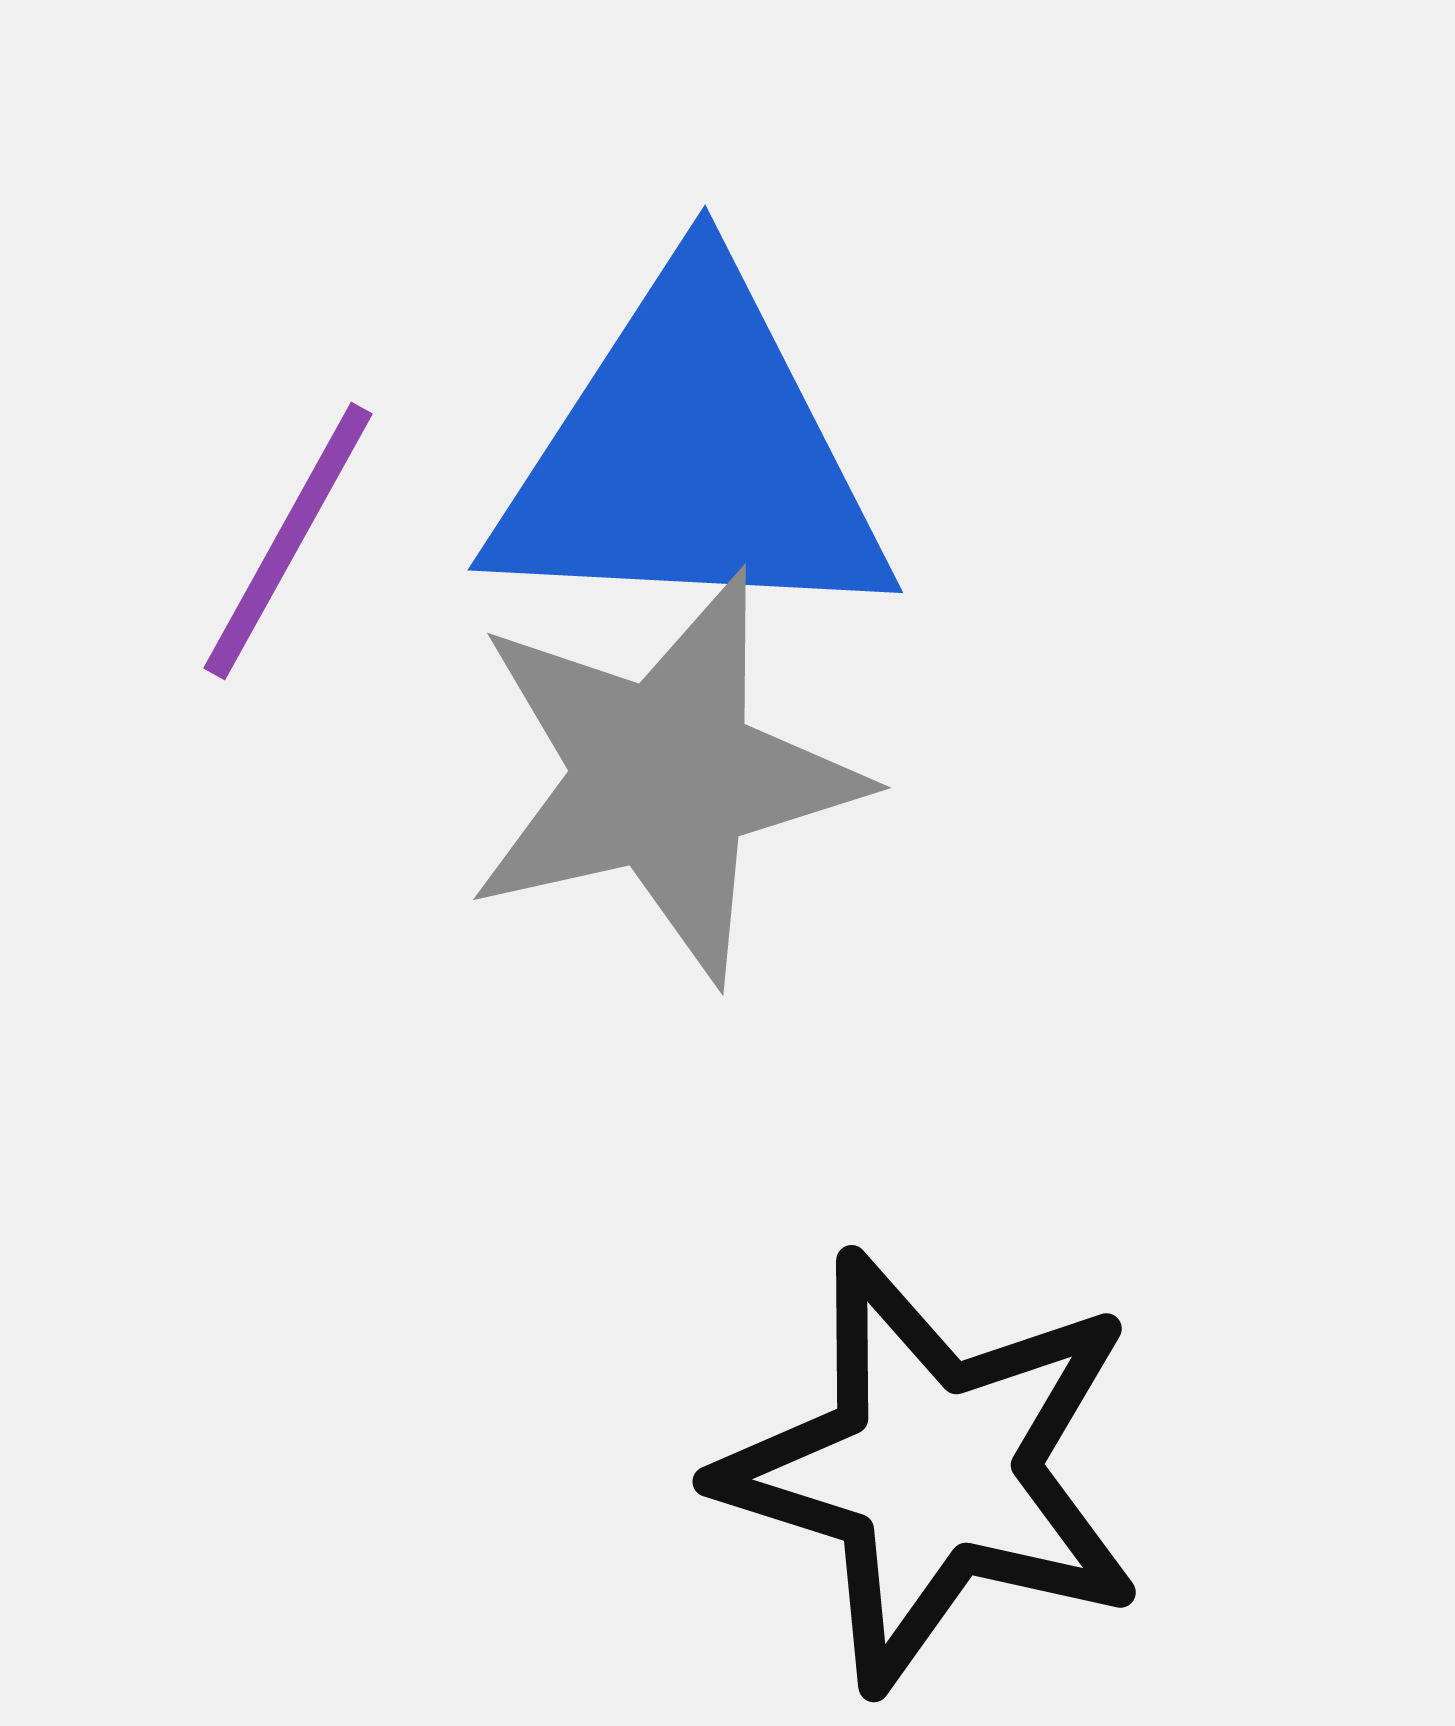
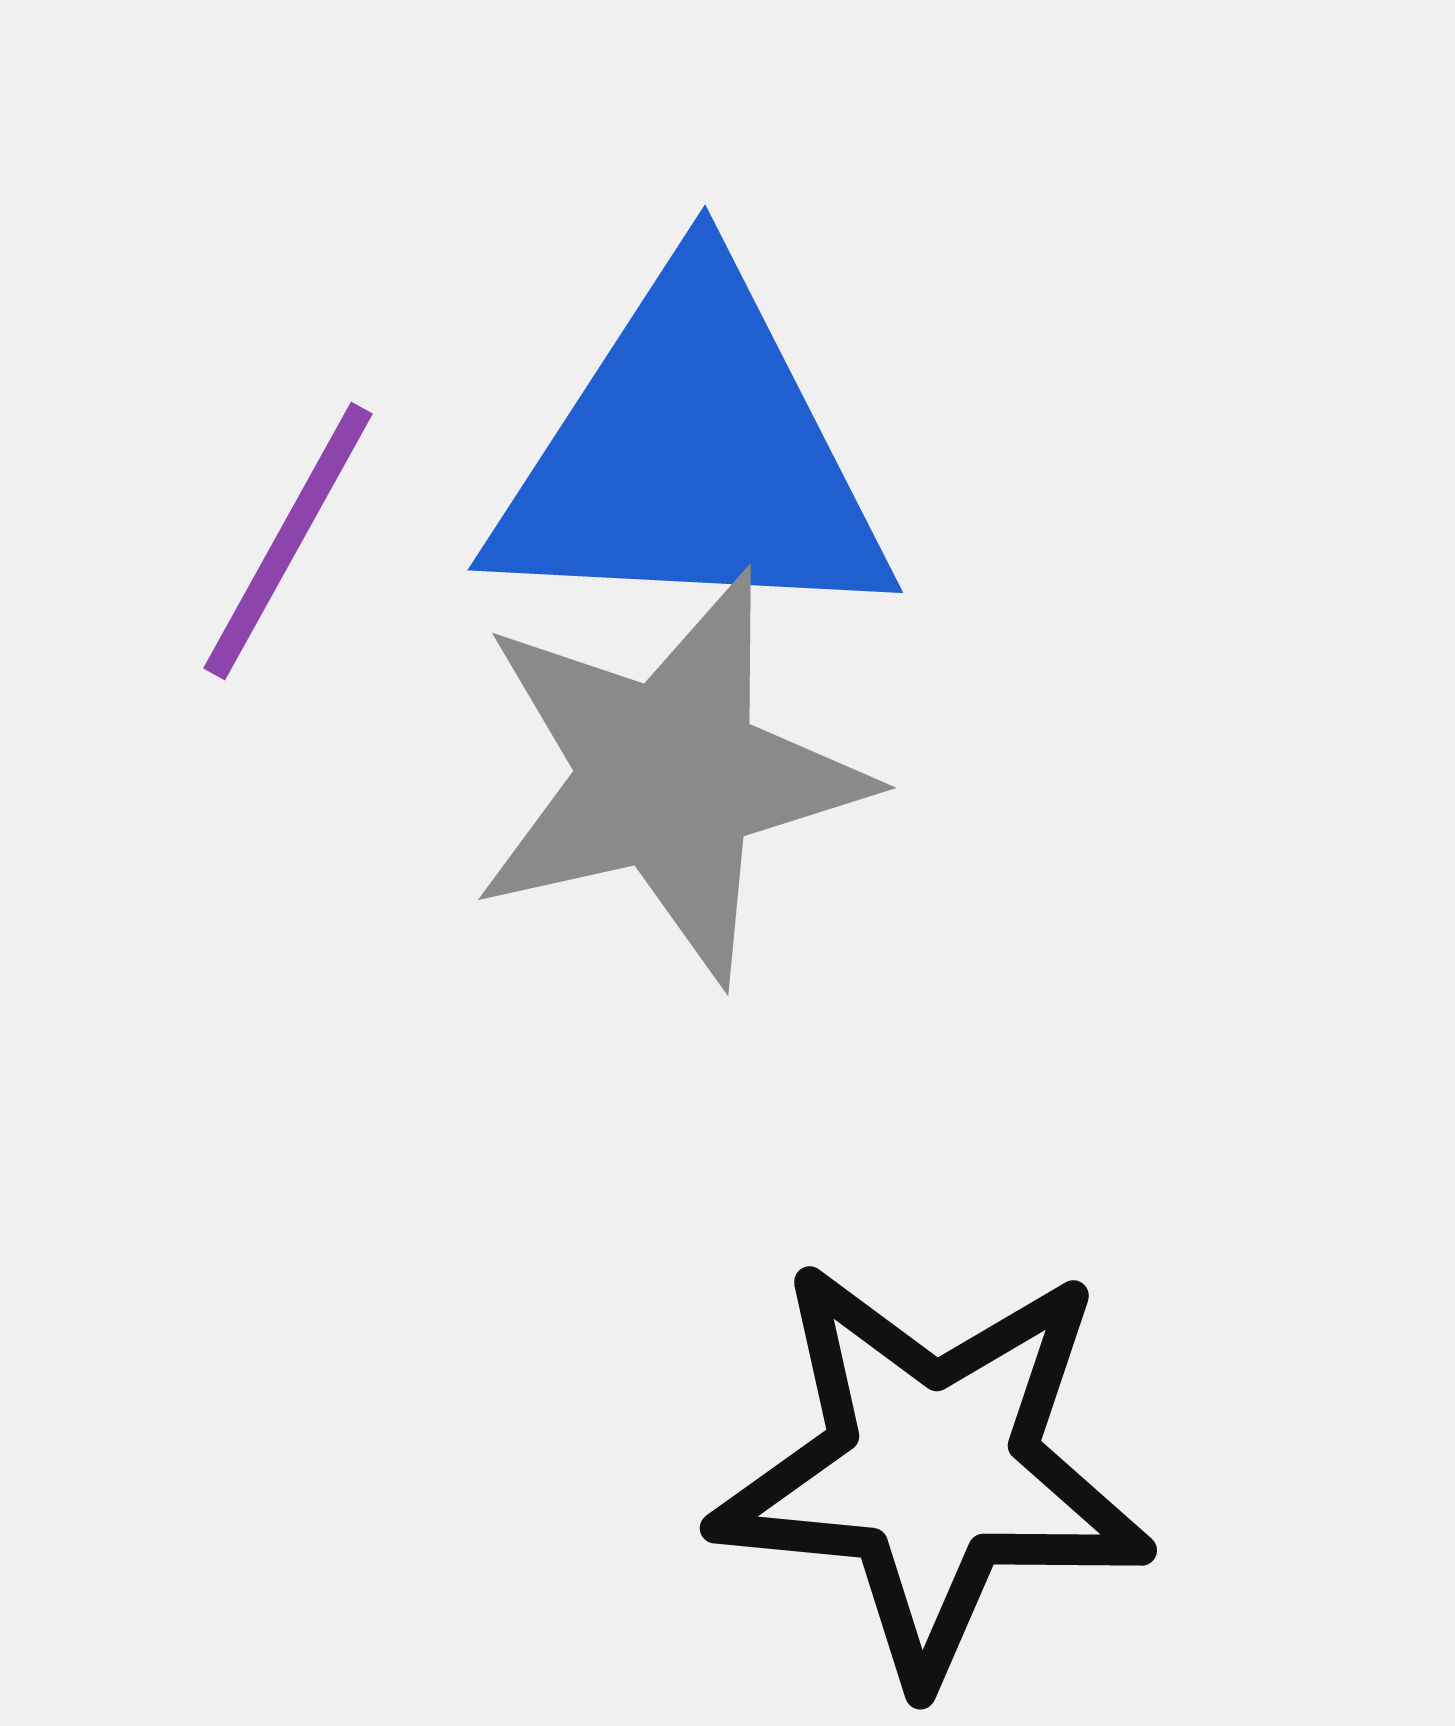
gray star: moved 5 px right
black star: rotated 12 degrees counterclockwise
